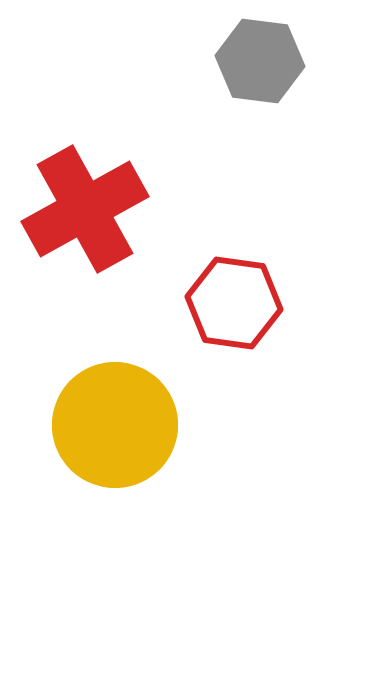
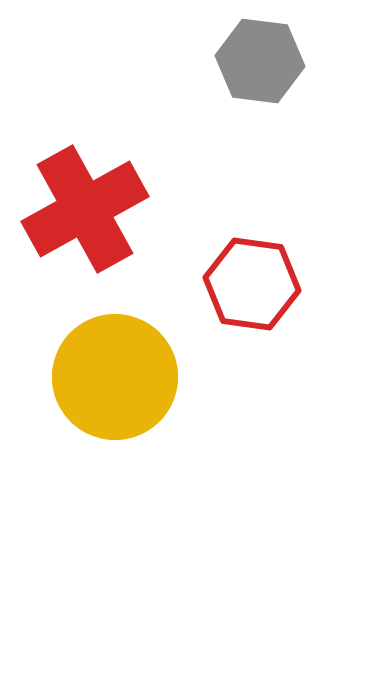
red hexagon: moved 18 px right, 19 px up
yellow circle: moved 48 px up
